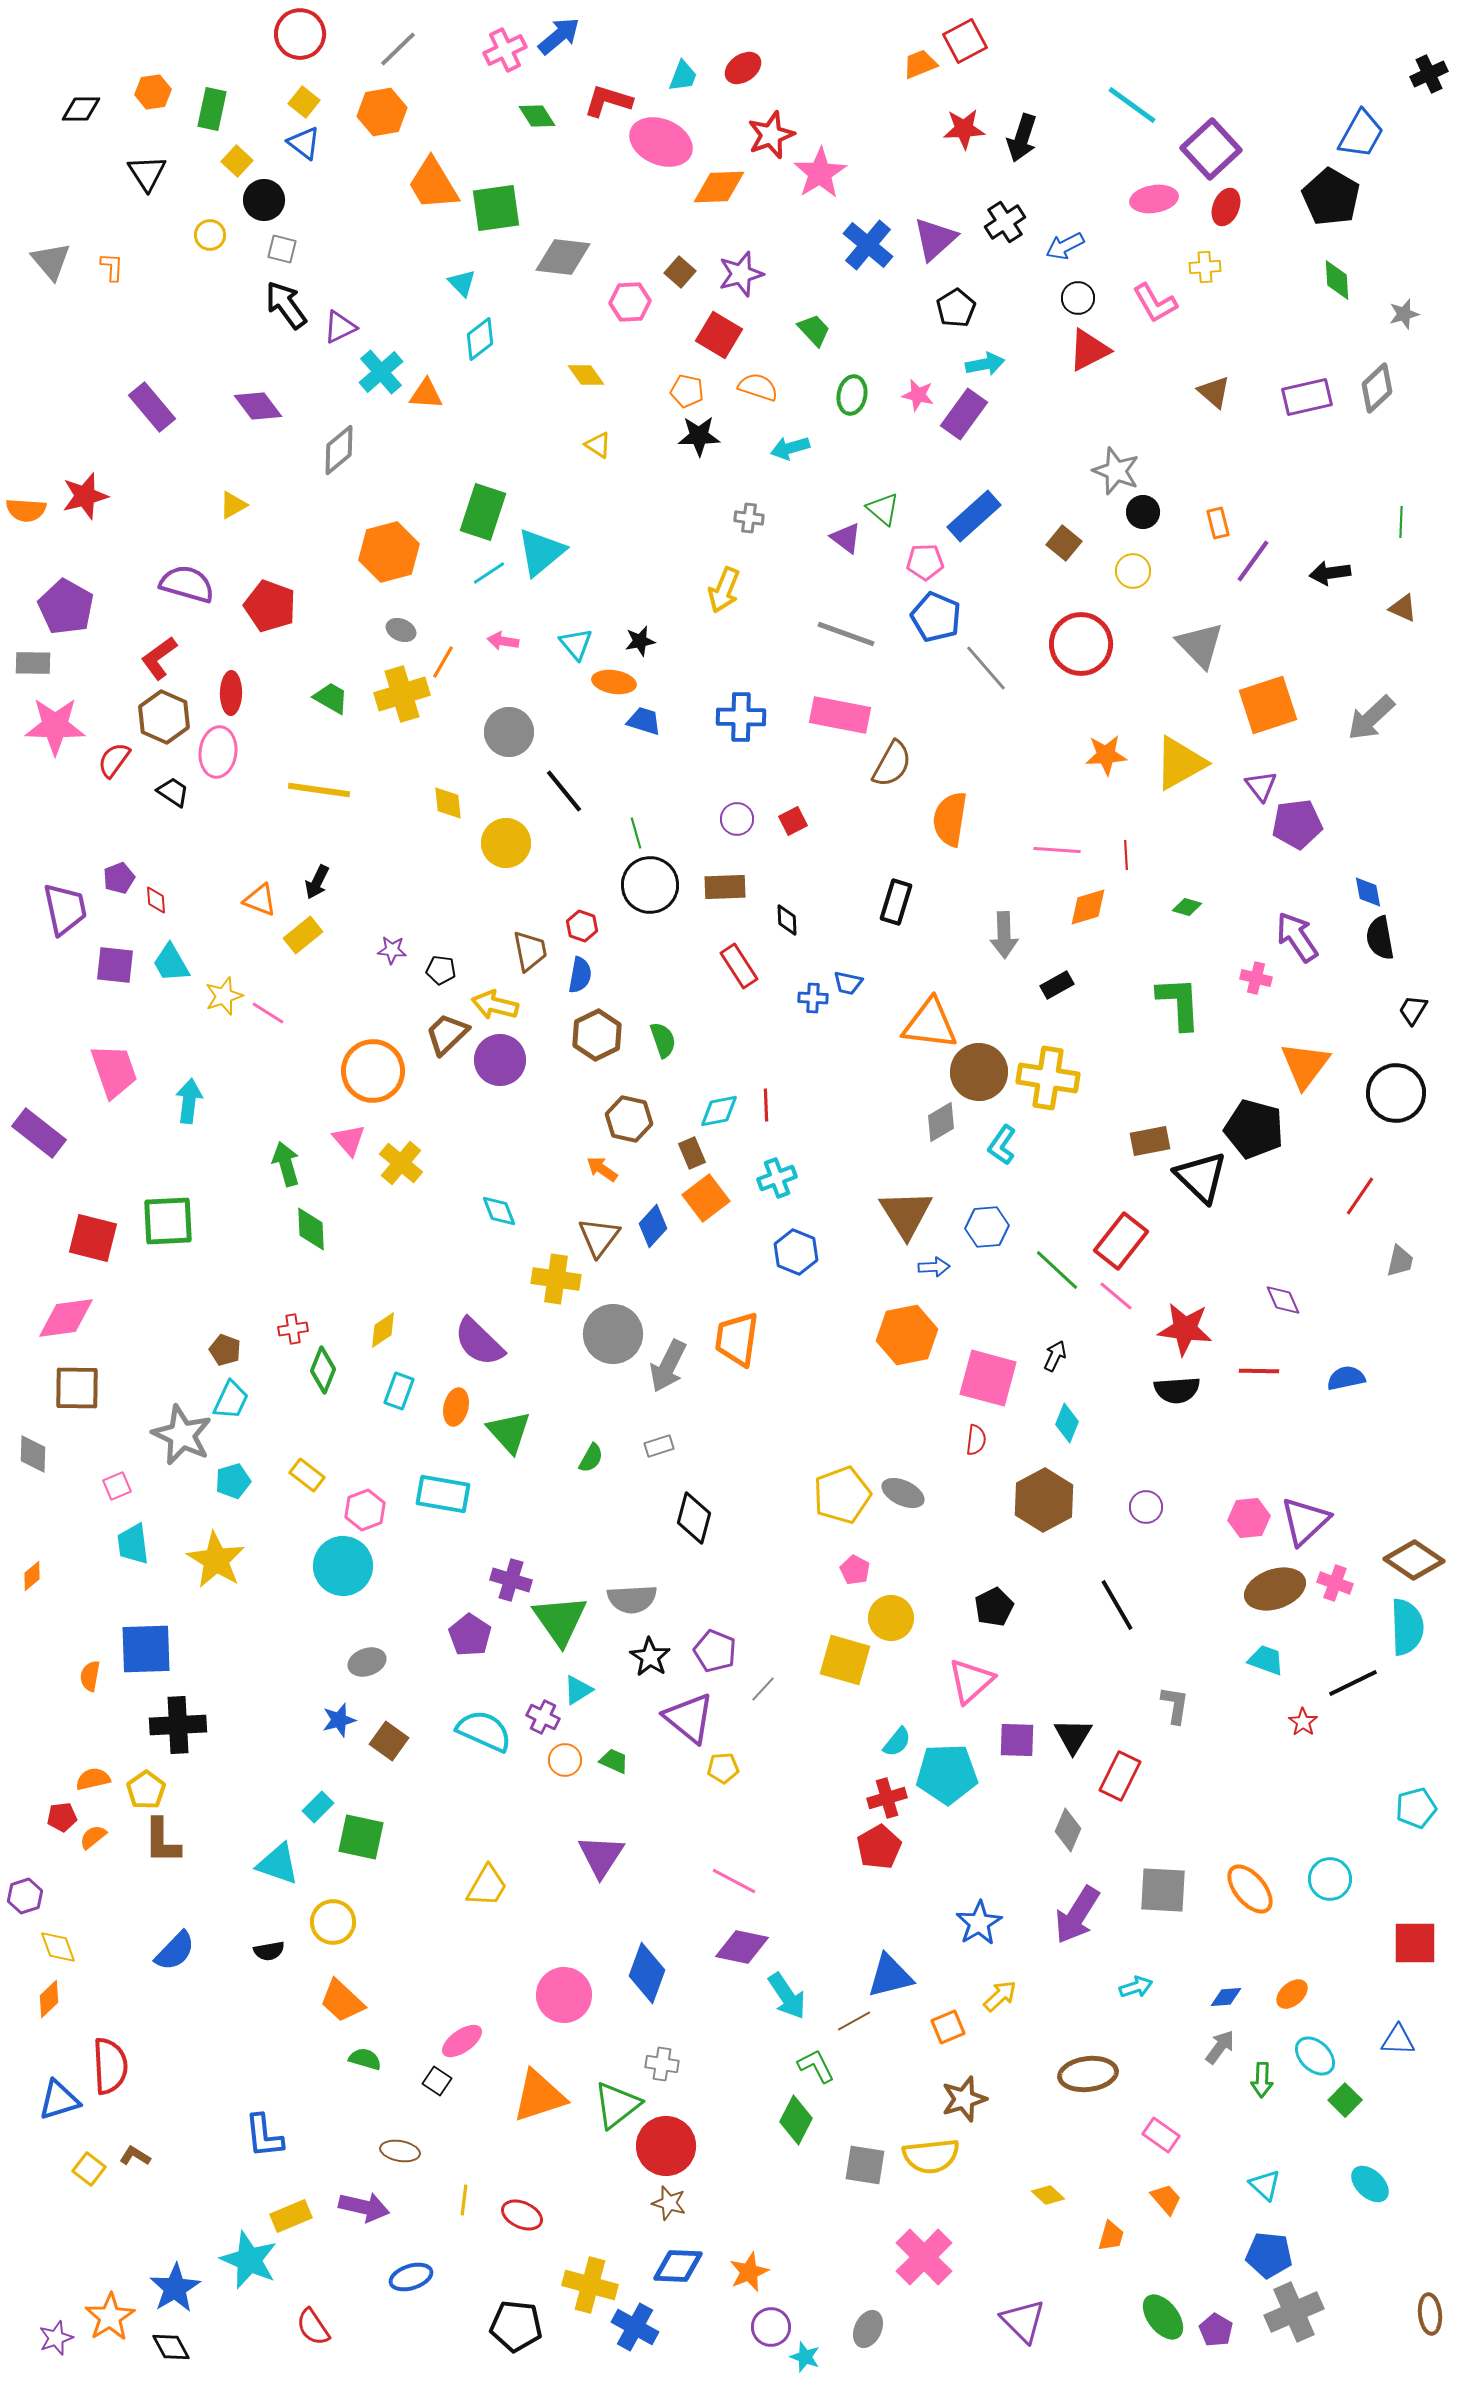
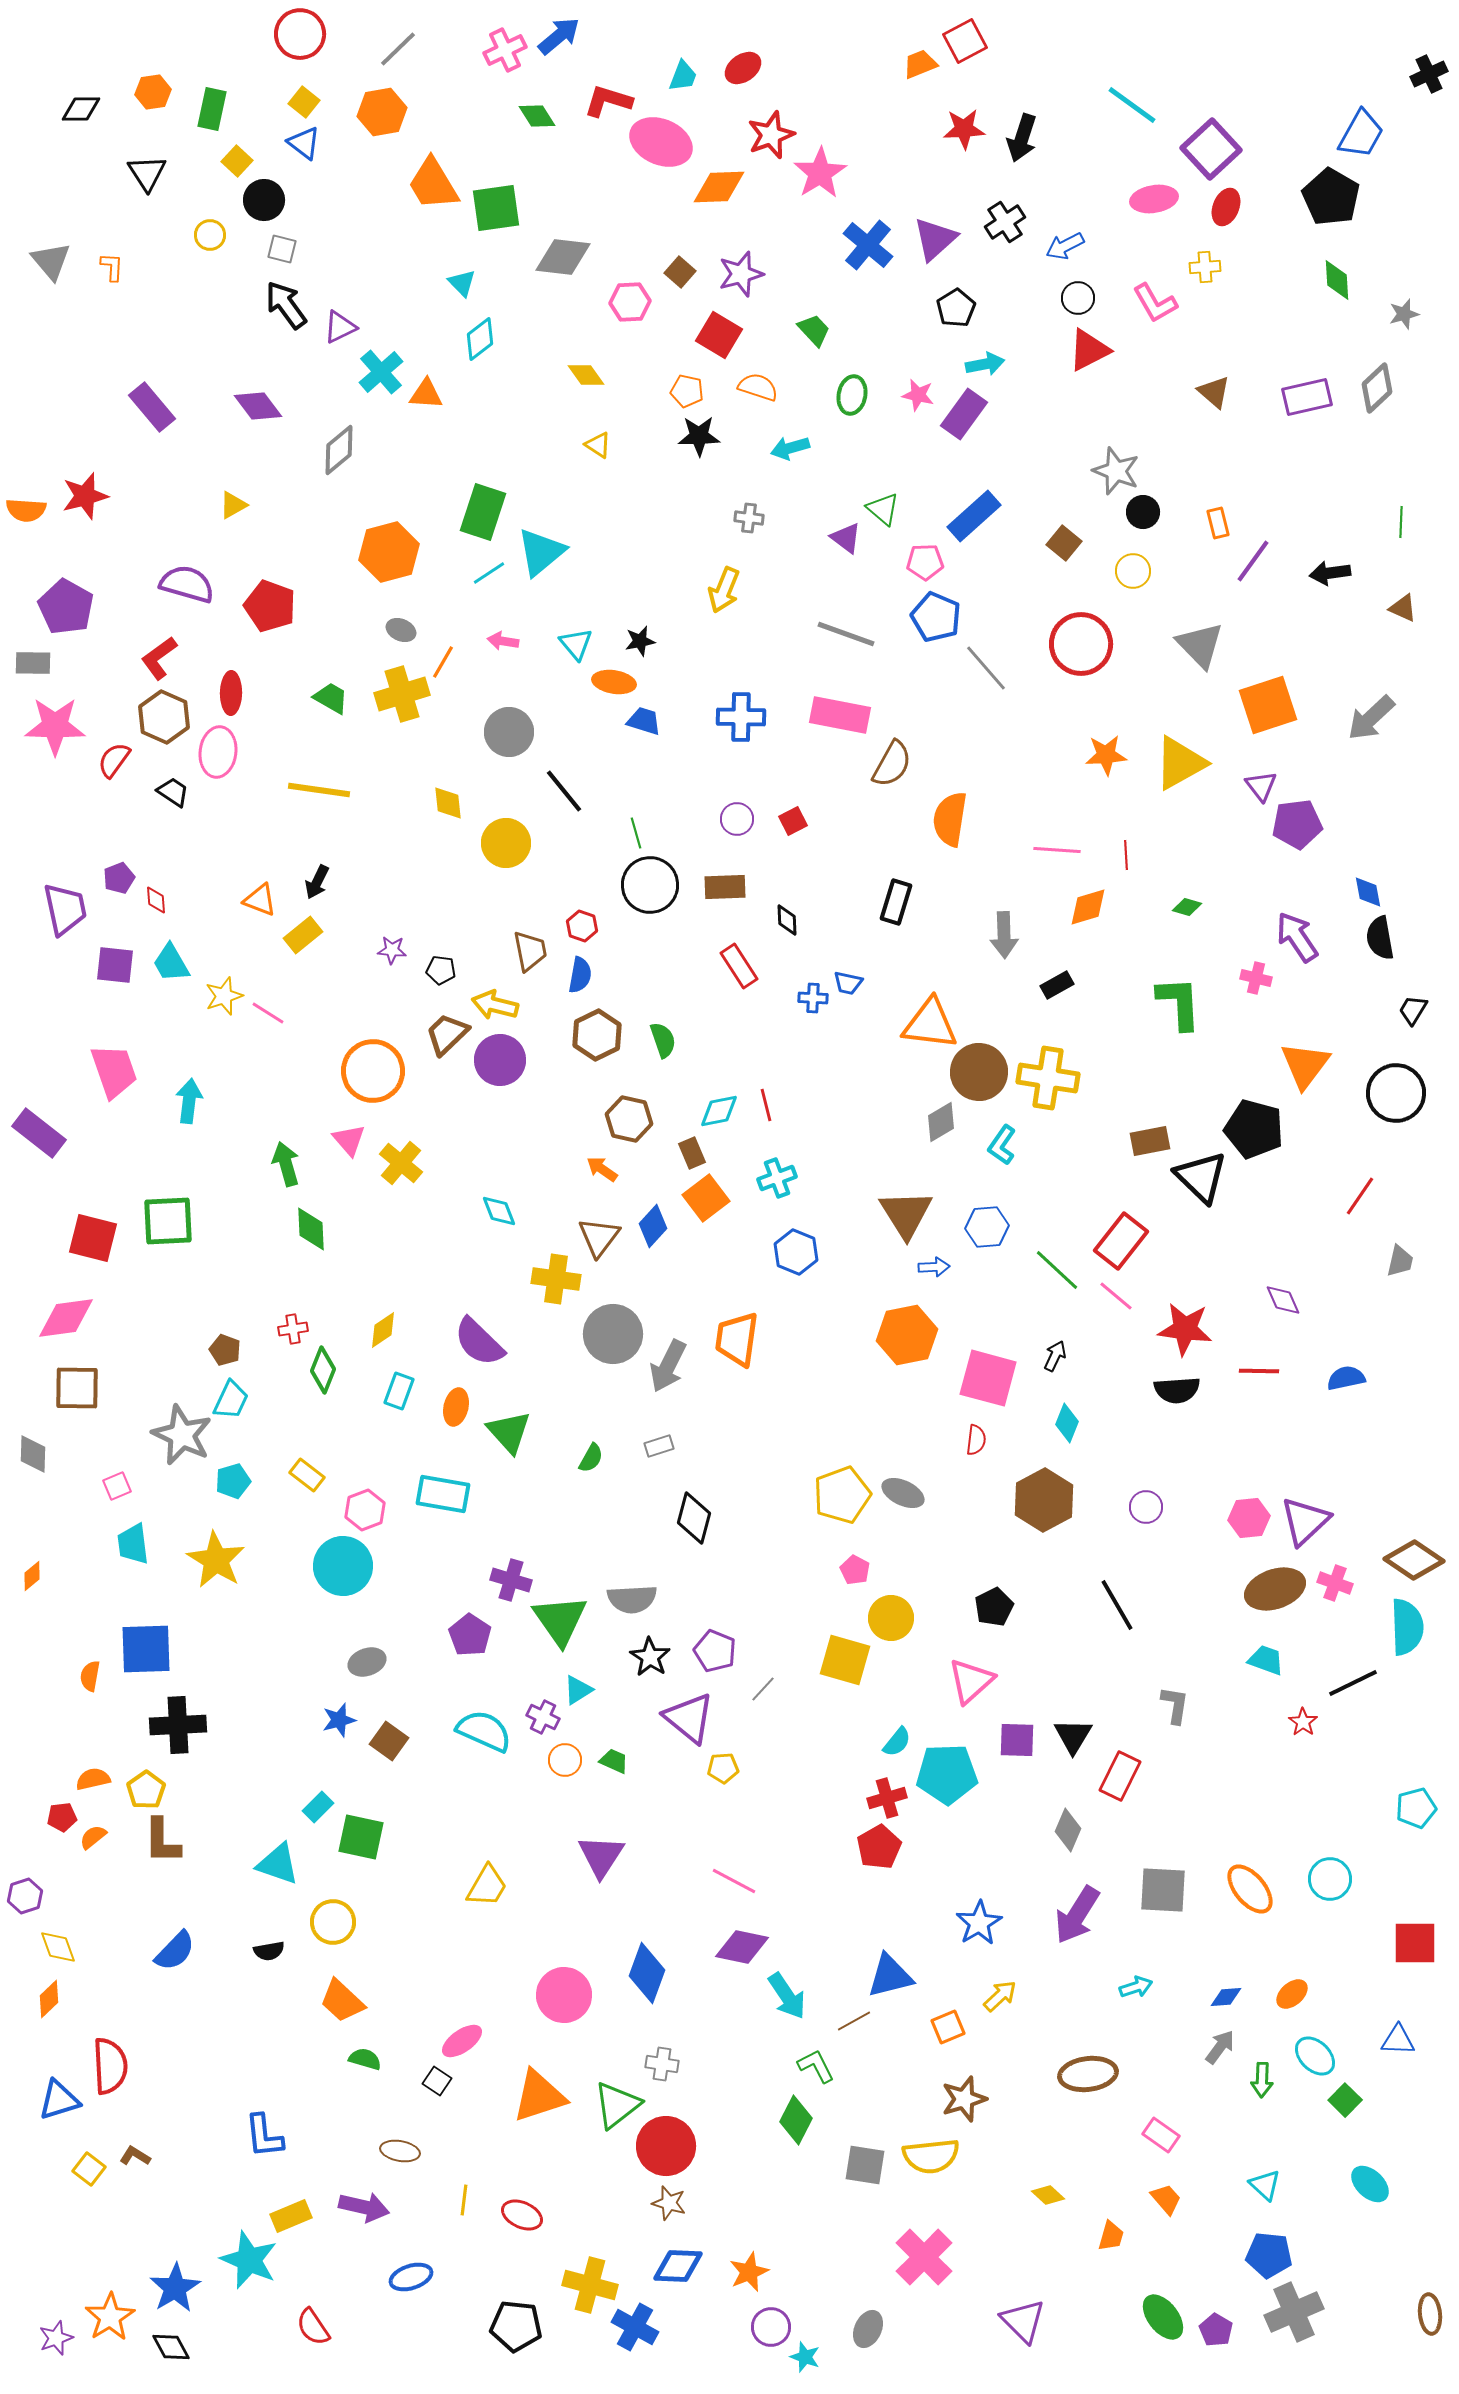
red line at (766, 1105): rotated 12 degrees counterclockwise
